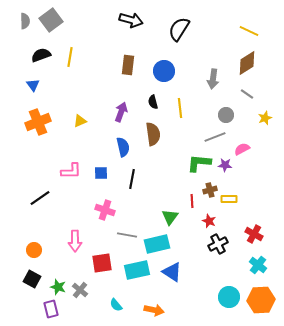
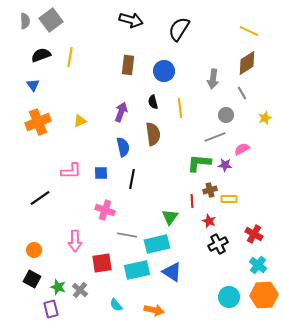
gray line at (247, 94): moved 5 px left, 1 px up; rotated 24 degrees clockwise
orange hexagon at (261, 300): moved 3 px right, 5 px up
